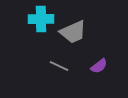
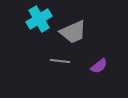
cyan cross: moved 2 px left; rotated 30 degrees counterclockwise
gray line: moved 1 px right, 5 px up; rotated 18 degrees counterclockwise
